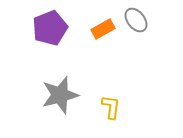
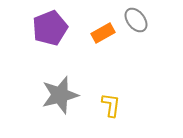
orange rectangle: moved 4 px down
yellow L-shape: moved 2 px up
